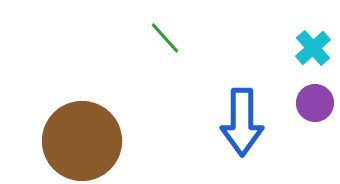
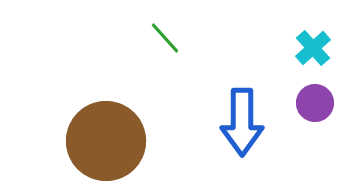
brown circle: moved 24 px right
